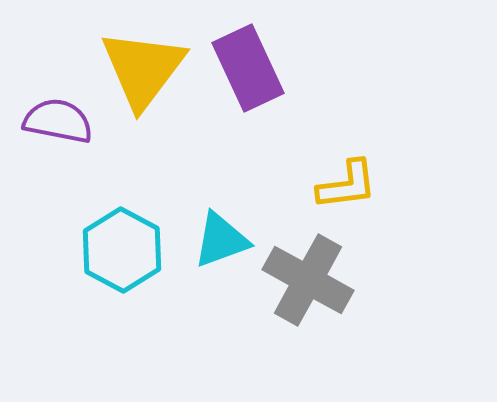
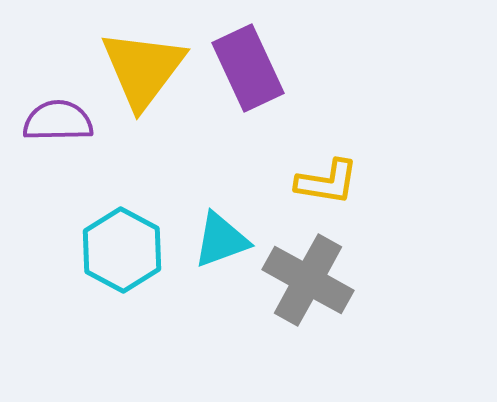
purple semicircle: rotated 12 degrees counterclockwise
yellow L-shape: moved 20 px left, 3 px up; rotated 16 degrees clockwise
